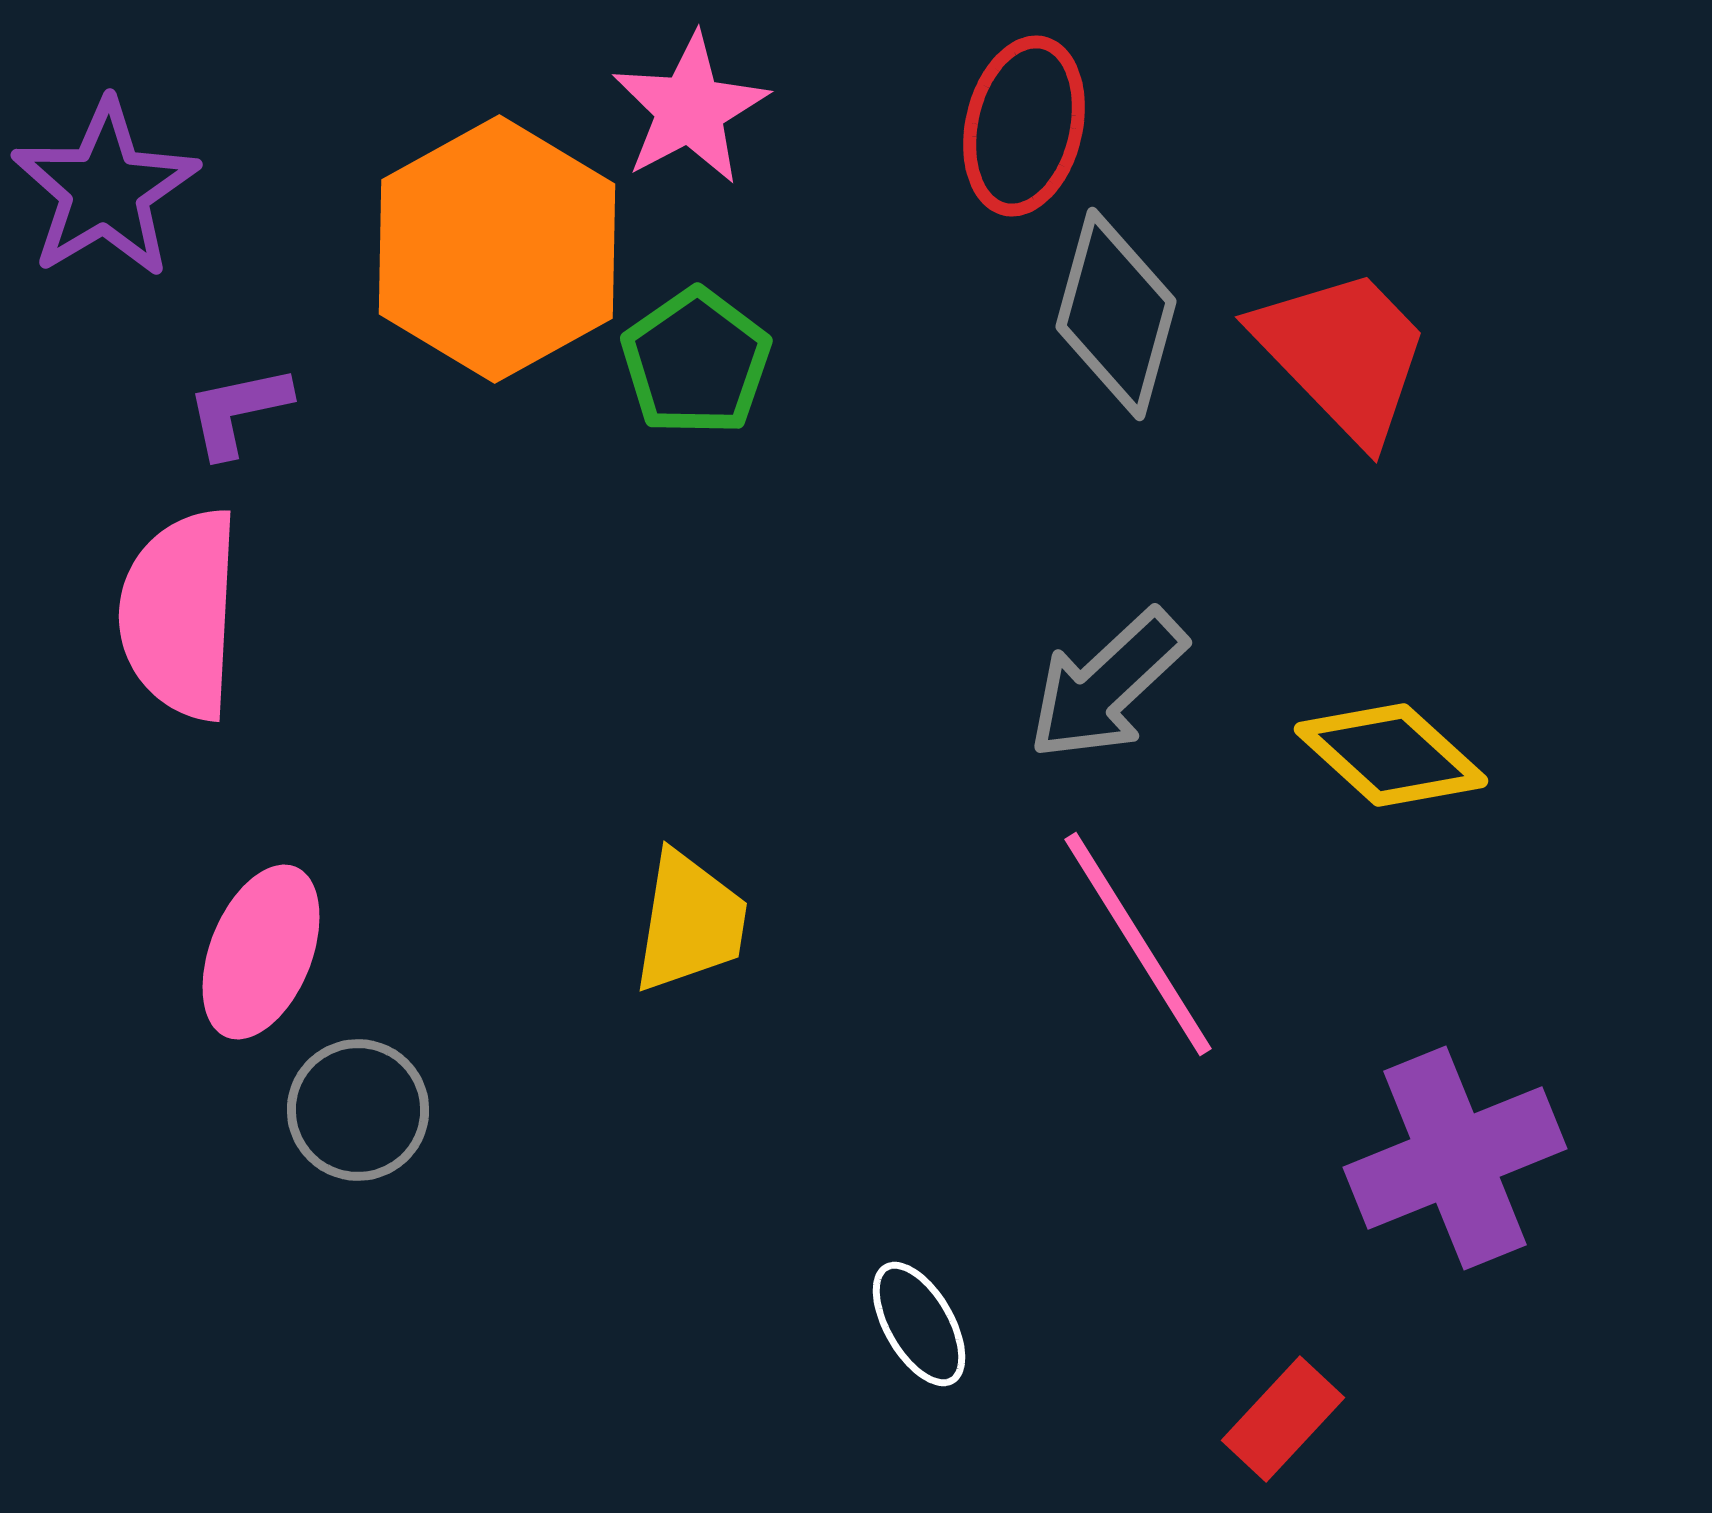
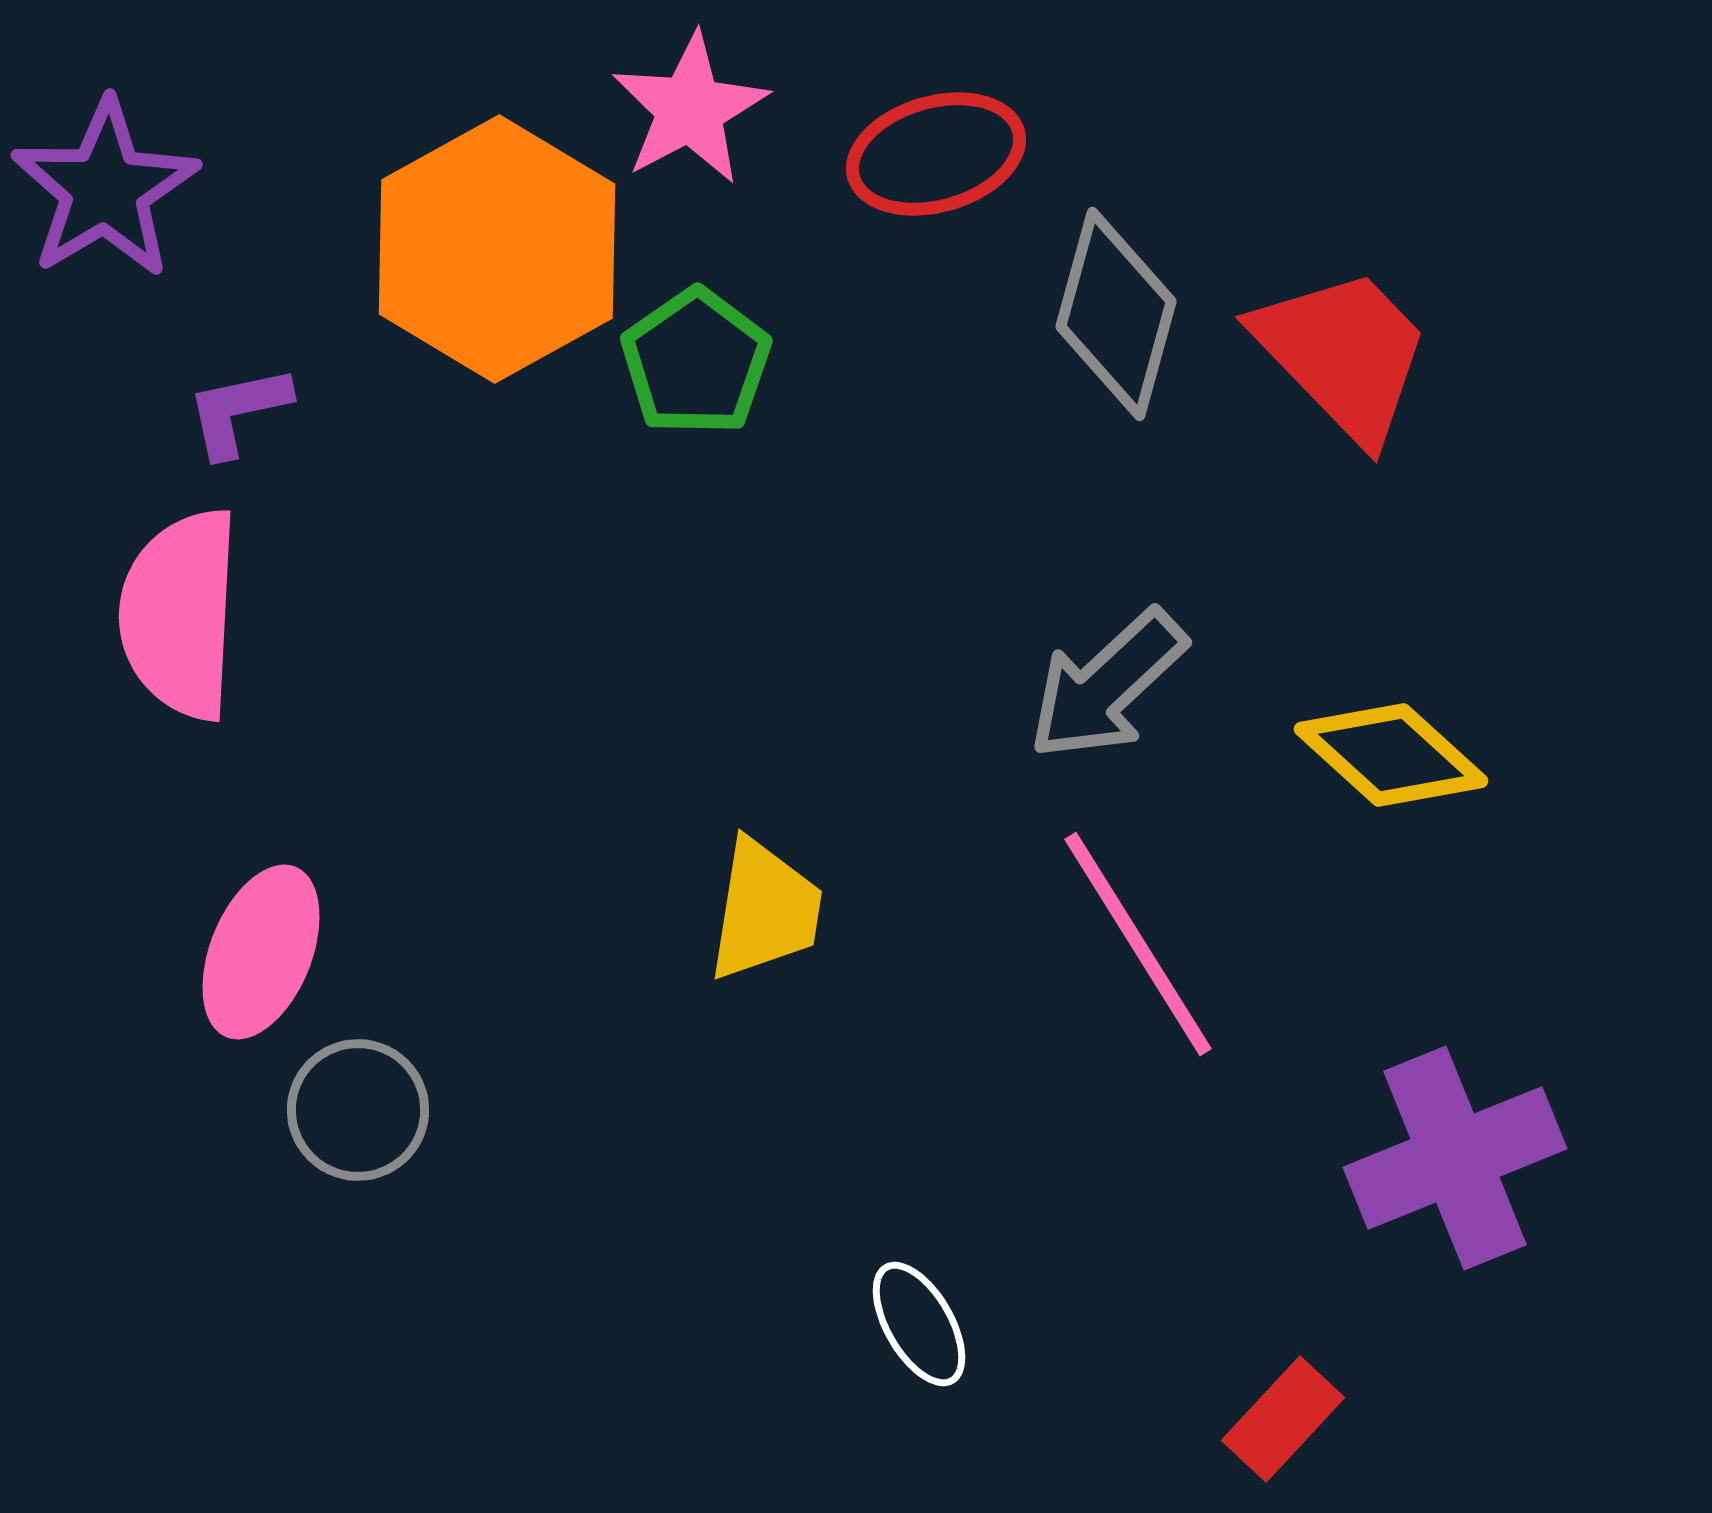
red ellipse: moved 88 px left, 28 px down; rotated 61 degrees clockwise
yellow trapezoid: moved 75 px right, 12 px up
